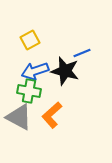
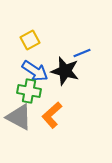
blue arrow: rotated 128 degrees counterclockwise
